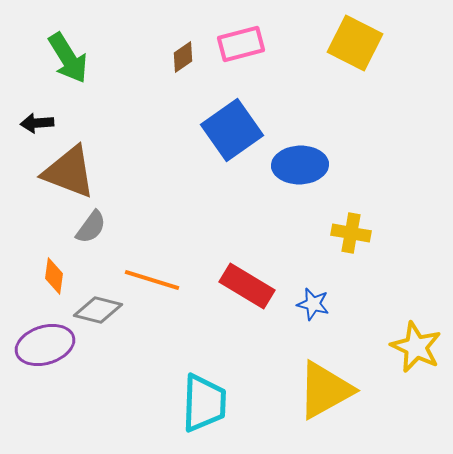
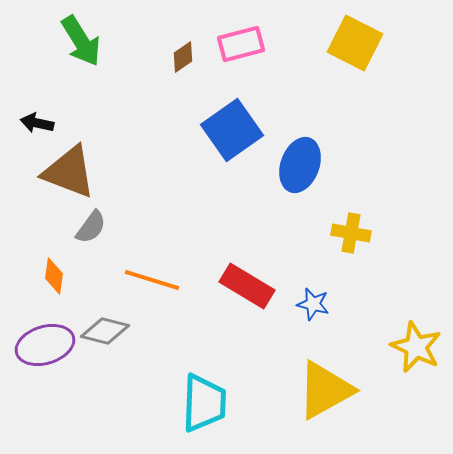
green arrow: moved 13 px right, 17 px up
black arrow: rotated 16 degrees clockwise
blue ellipse: rotated 68 degrees counterclockwise
gray diamond: moved 7 px right, 21 px down
